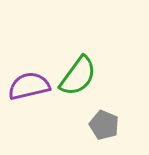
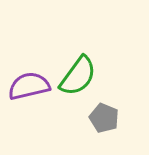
gray pentagon: moved 7 px up
